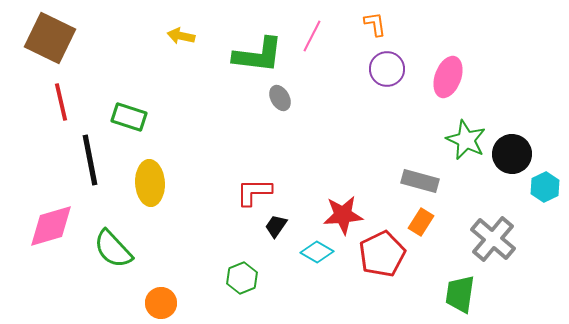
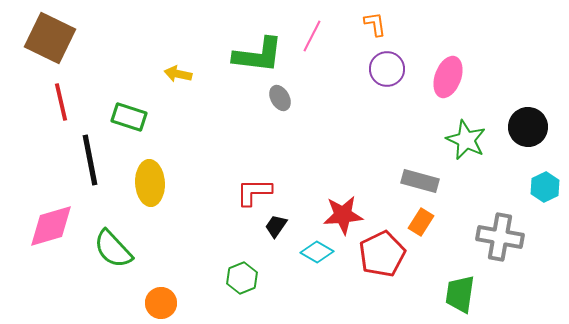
yellow arrow: moved 3 px left, 38 px down
black circle: moved 16 px right, 27 px up
gray cross: moved 7 px right, 2 px up; rotated 30 degrees counterclockwise
